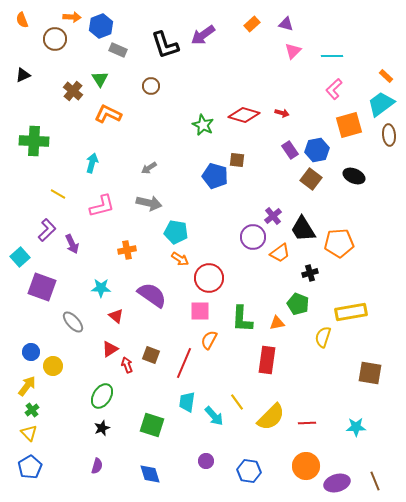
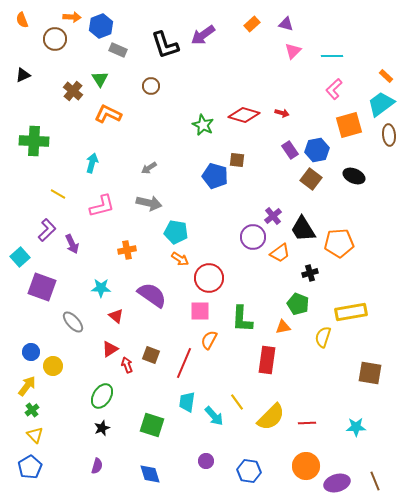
orange triangle at (277, 323): moved 6 px right, 4 px down
yellow triangle at (29, 433): moved 6 px right, 2 px down
